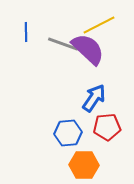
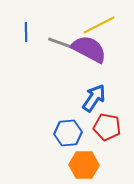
purple semicircle: moved 1 px right; rotated 15 degrees counterclockwise
red pentagon: rotated 16 degrees clockwise
